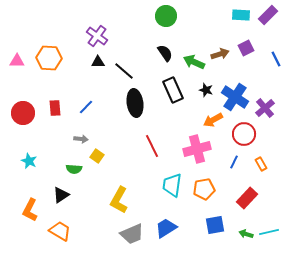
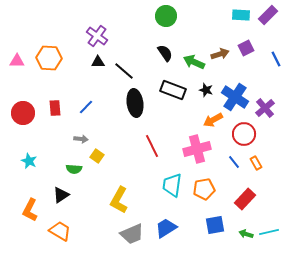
black rectangle at (173, 90): rotated 45 degrees counterclockwise
blue line at (234, 162): rotated 64 degrees counterclockwise
orange rectangle at (261, 164): moved 5 px left, 1 px up
red rectangle at (247, 198): moved 2 px left, 1 px down
